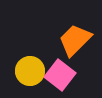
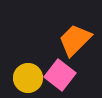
yellow circle: moved 2 px left, 7 px down
